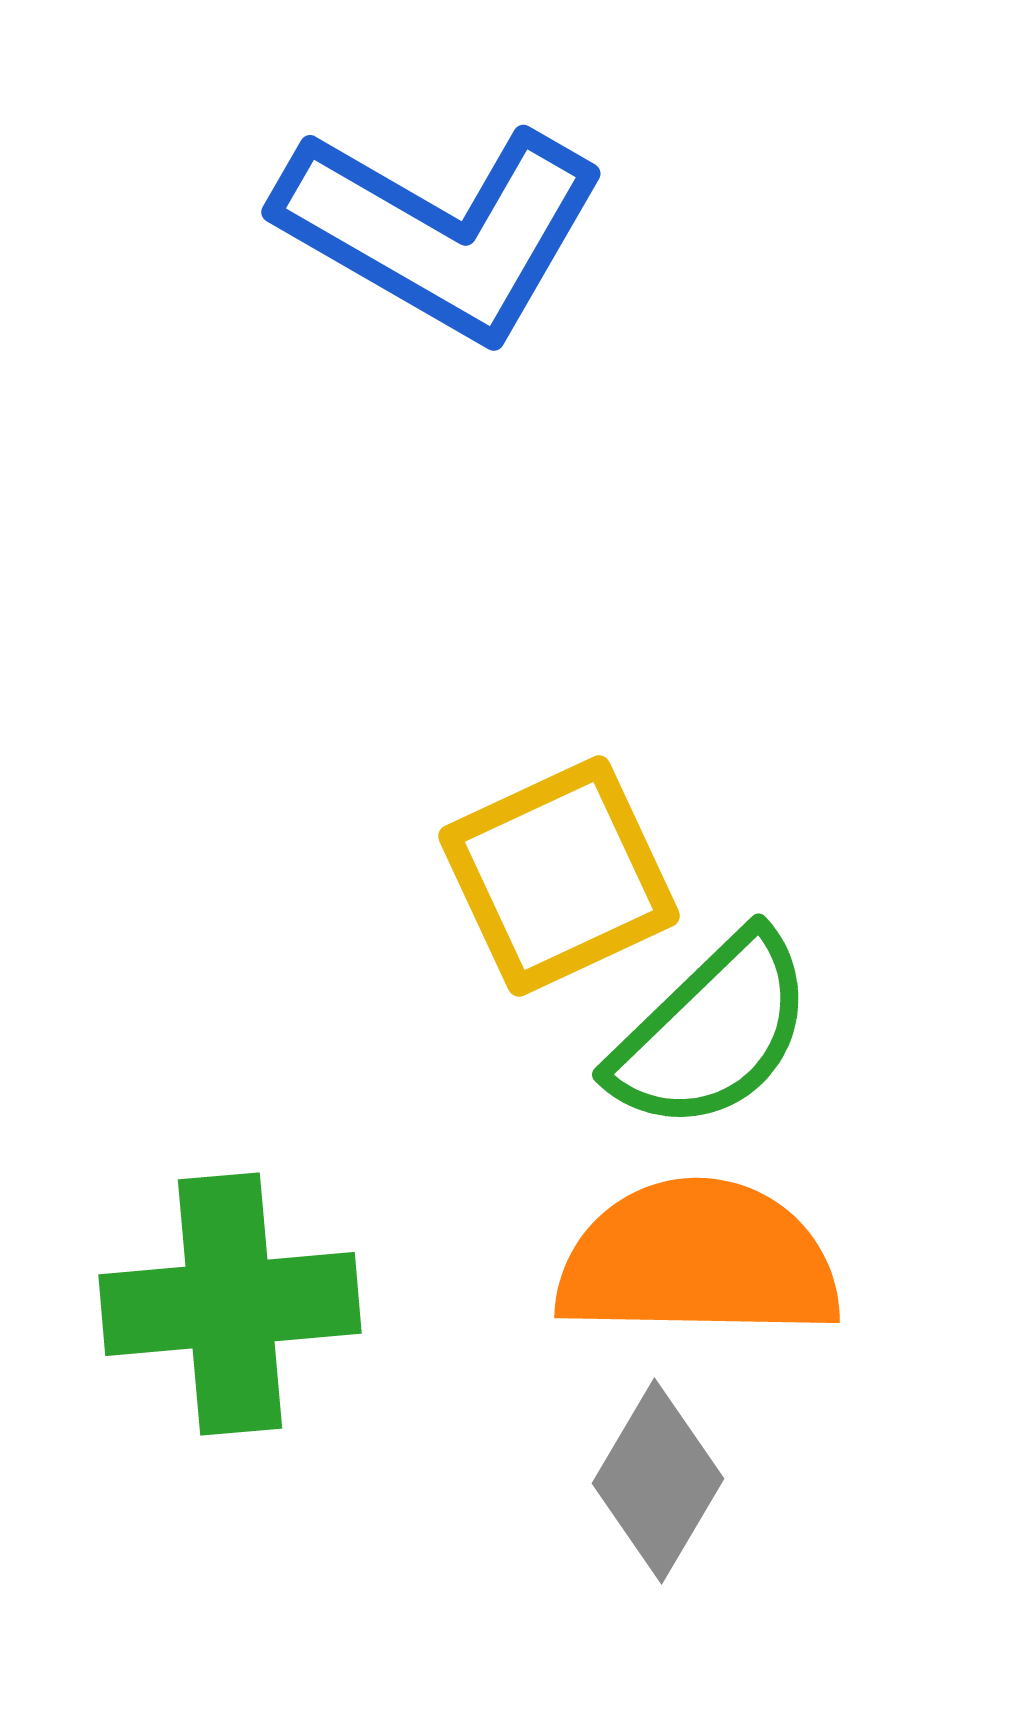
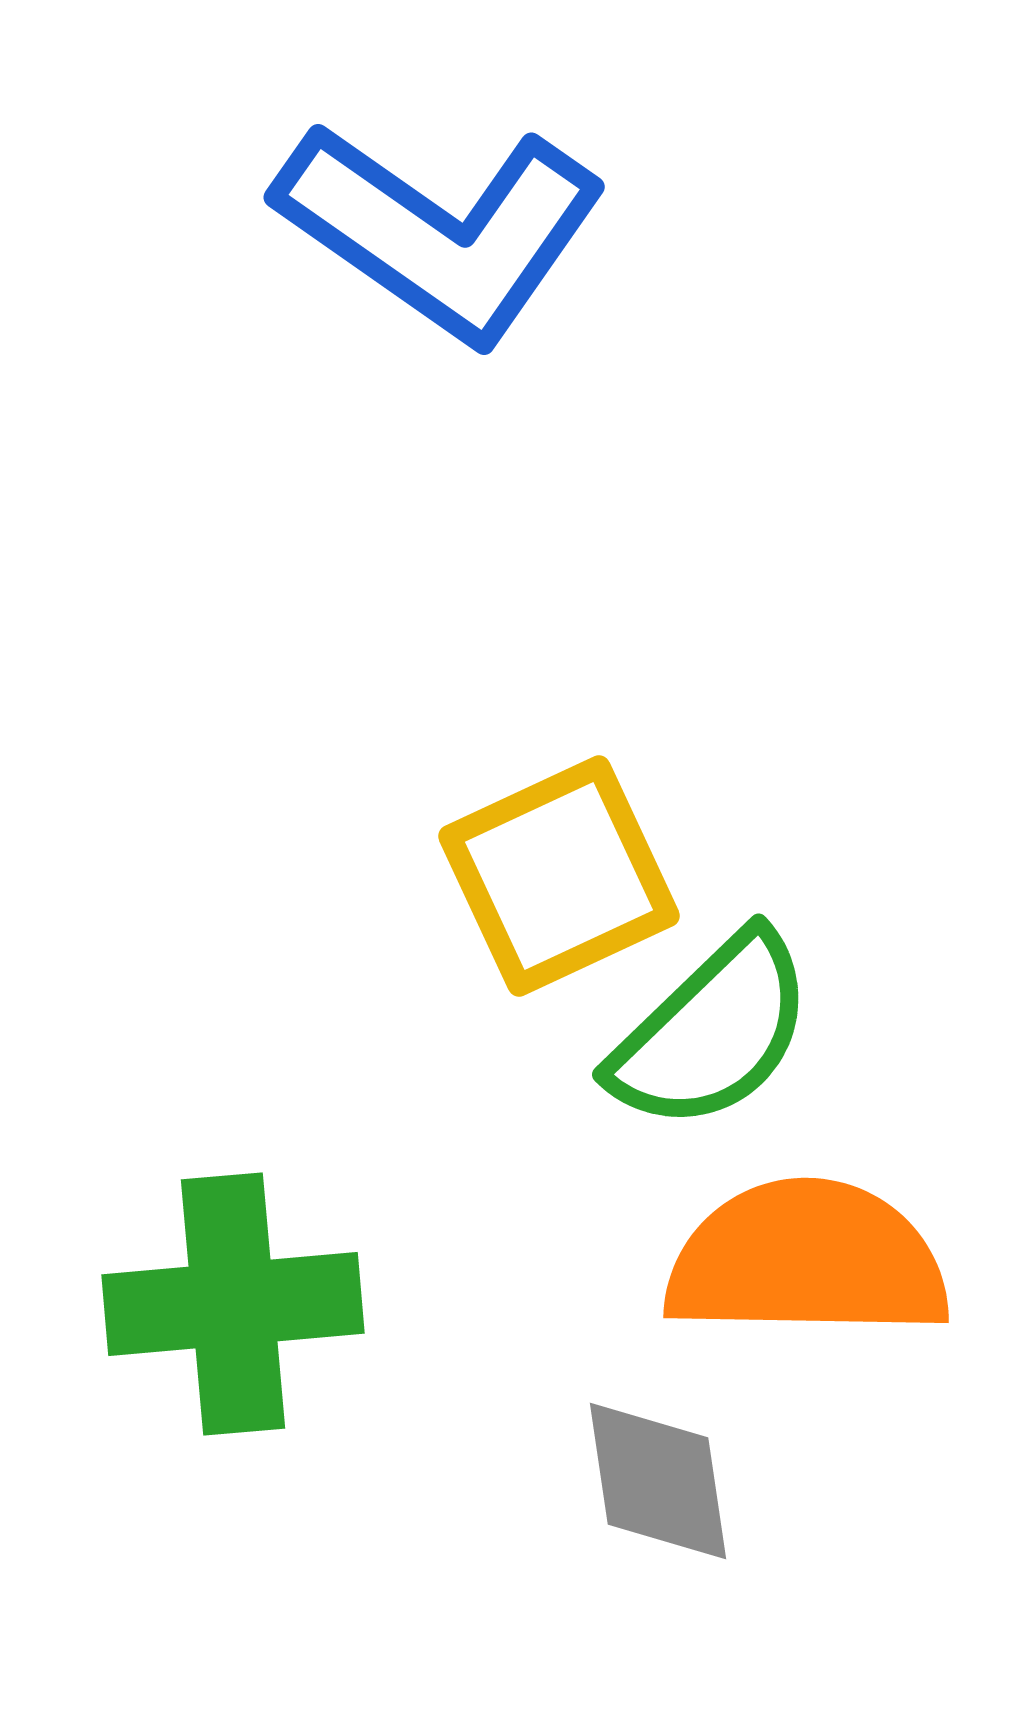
blue L-shape: rotated 5 degrees clockwise
orange semicircle: moved 109 px right
green cross: moved 3 px right
gray diamond: rotated 39 degrees counterclockwise
